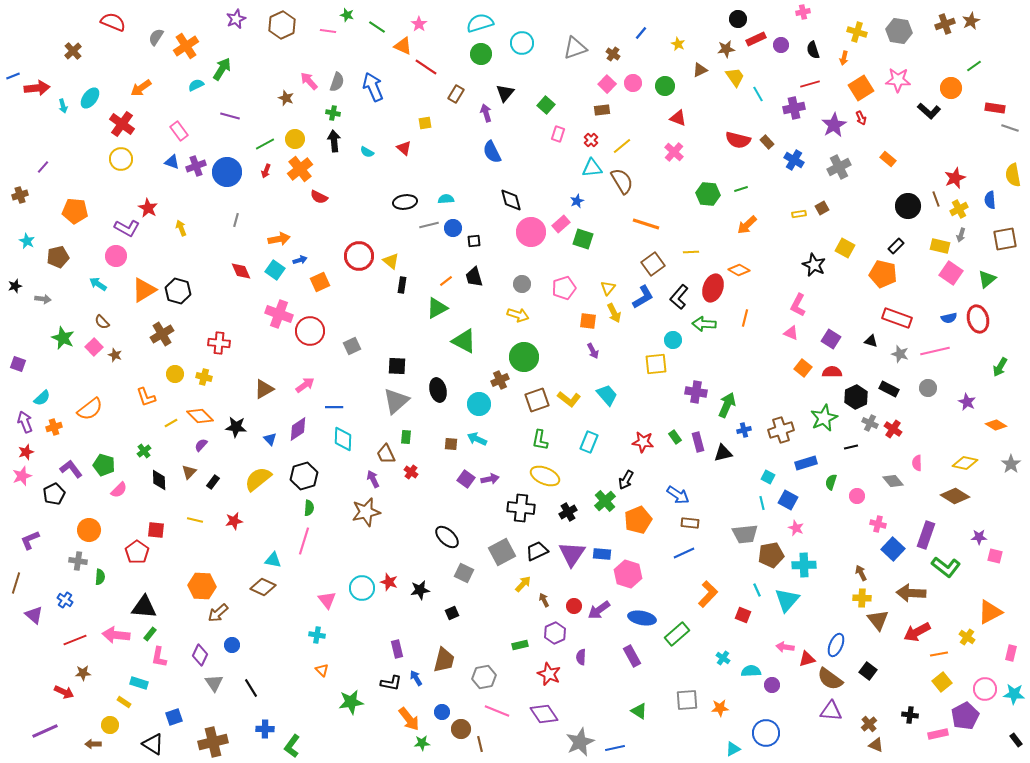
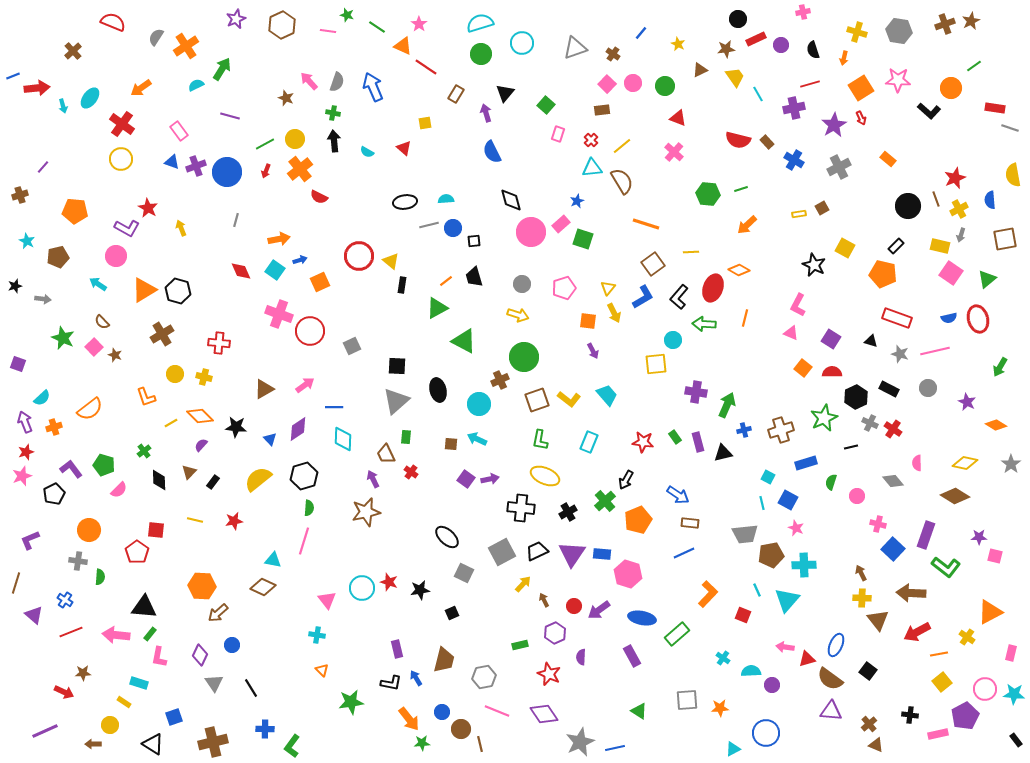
red line at (75, 640): moved 4 px left, 8 px up
